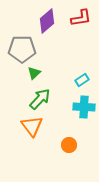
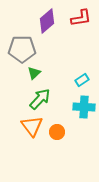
orange circle: moved 12 px left, 13 px up
